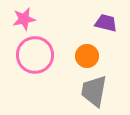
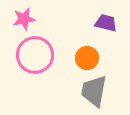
orange circle: moved 2 px down
